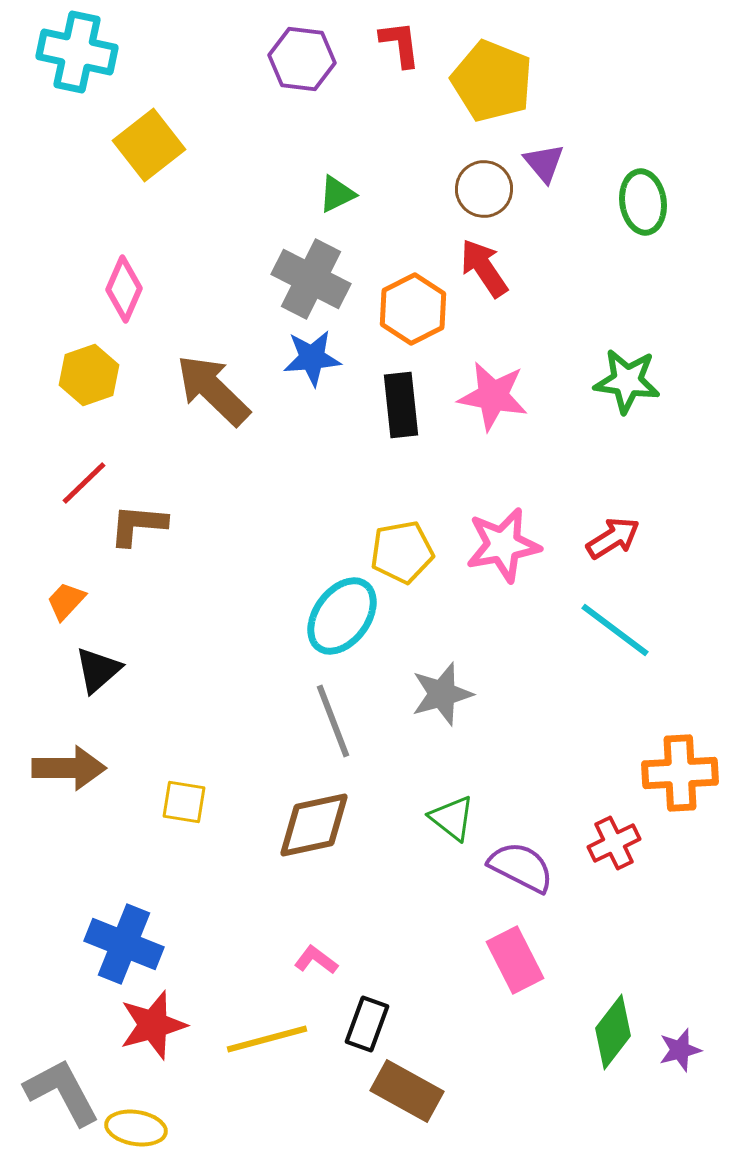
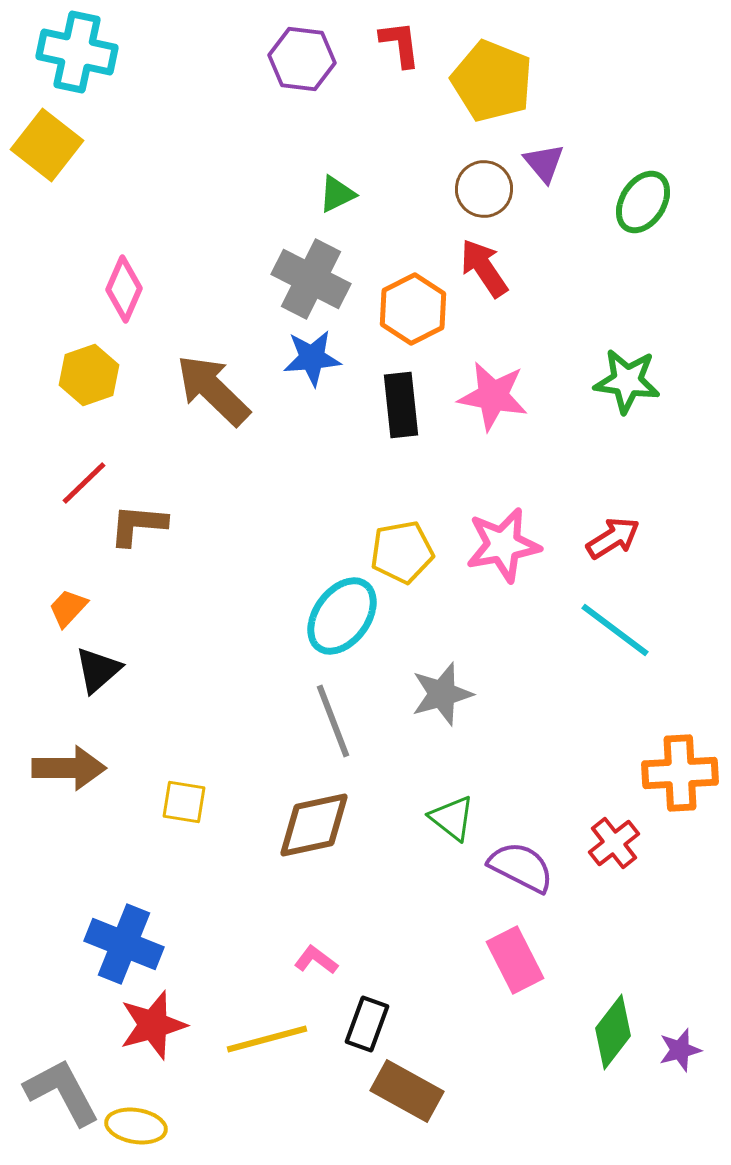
yellow square at (149, 145): moved 102 px left; rotated 14 degrees counterclockwise
green ellipse at (643, 202): rotated 40 degrees clockwise
orange trapezoid at (66, 601): moved 2 px right, 7 px down
red cross at (614, 843): rotated 12 degrees counterclockwise
yellow ellipse at (136, 1128): moved 2 px up
